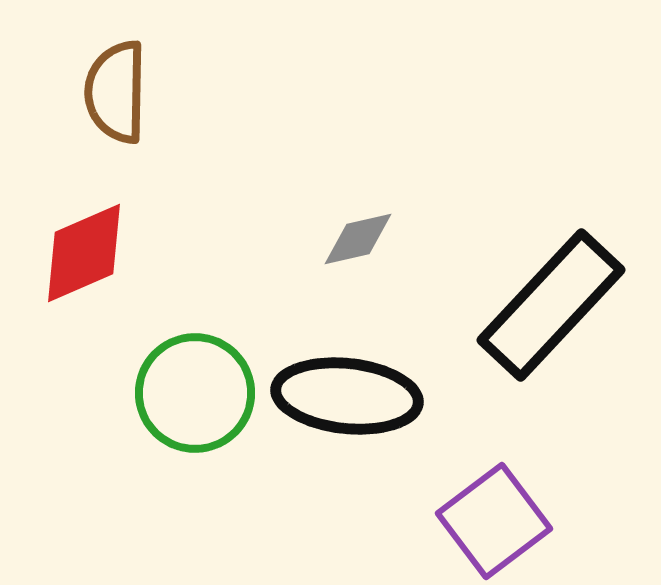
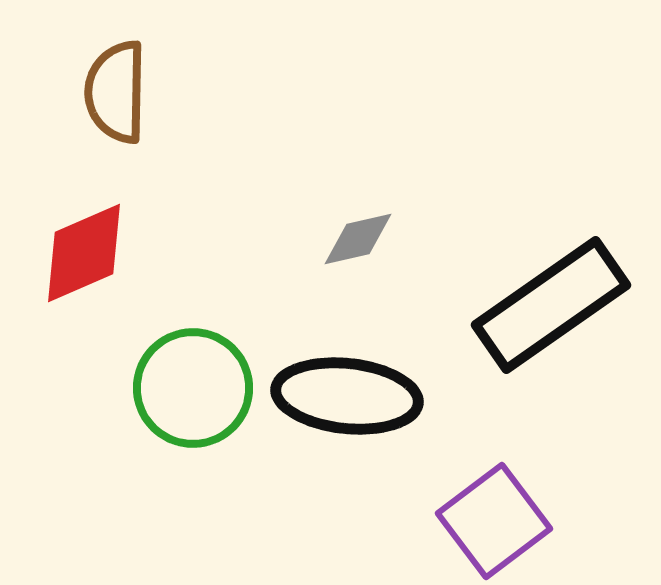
black rectangle: rotated 12 degrees clockwise
green circle: moved 2 px left, 5 px up
